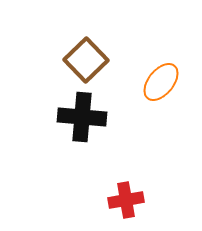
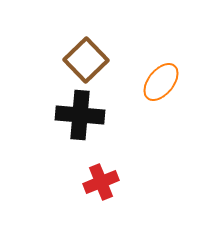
black cross: moved 2 px left, 2 px up
red cross: moved 25 px left, 18 px up; rotated 12 degrees counterclockwise
